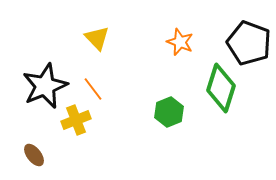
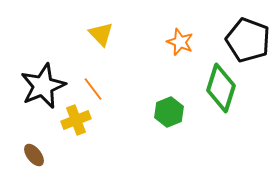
yellow triangle: moved 4 px right, 4 px up
black pentagon: moved 1 px left, 3 px up
black star: moved 2 px left
